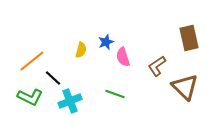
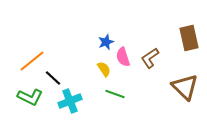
yellow semicircle: moved 23 px right, 19 px down; rotated 49 degrees counterclockwise
brown L-shape: moved 7 px left, 8 px up
